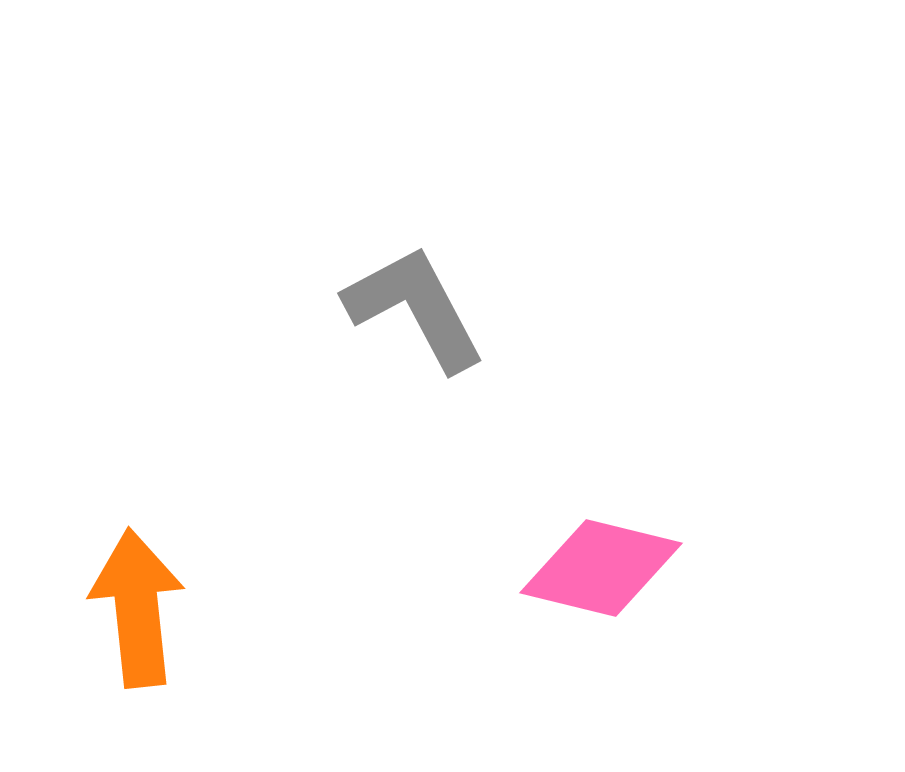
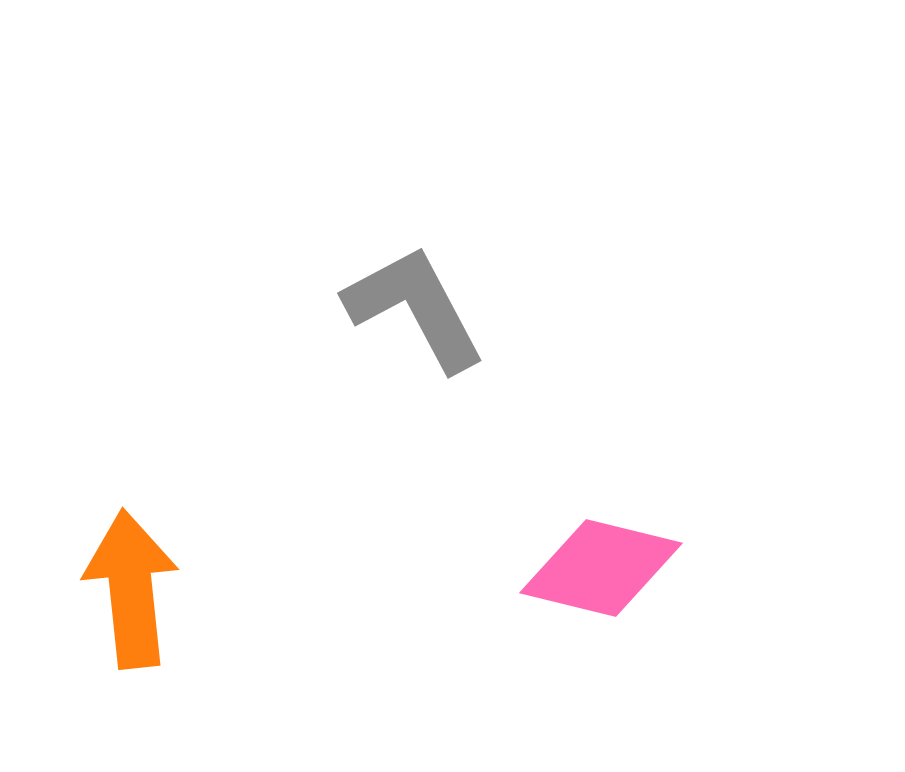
orange arrow: moved 6 px left, 19 px up
